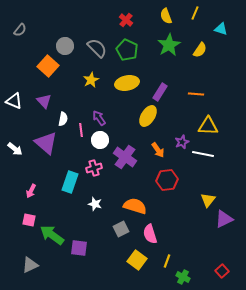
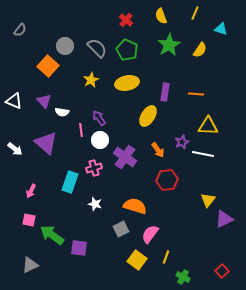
yellow semicircle at (166, 16): moved 5 px left
purple rectangle at (160, 92): moved 5 px right; rotated 24 degrees counterclockwise
white semicircle at (63, 119): moved 1 px left, 7 px up; rotated 88 degrees clockwise
pink semicircle at (150, 234): rotated 54 degrees clockwise
yellow line at (167, 261): moved 1 px left, 4 px up
